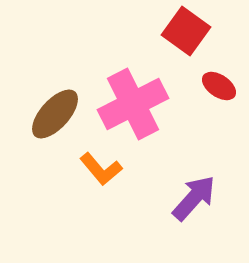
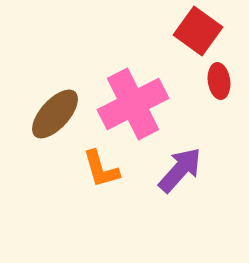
red square: moved 12 px right
red ellipse: moved 5 px up; rotated 48 degrees clockwise
orange L-shape: rotated 24 degrees clockwise
purple arrow: moved 14 px left, 28 px up
